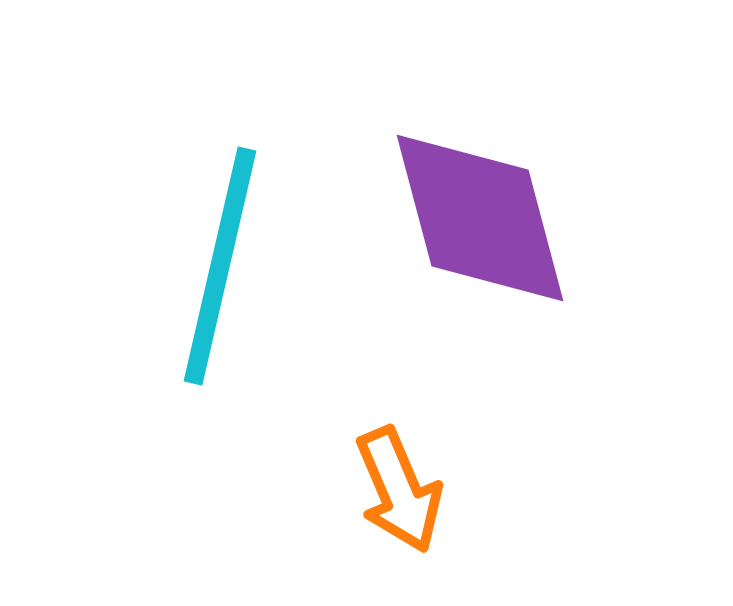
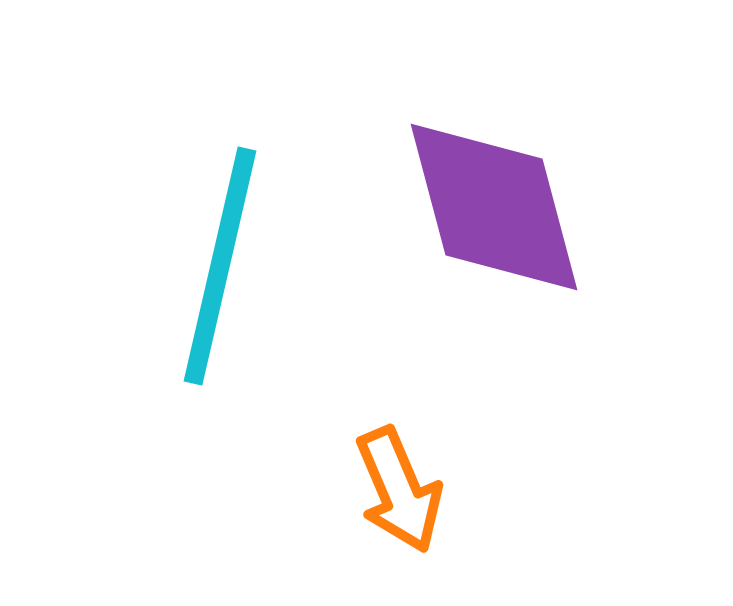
purple diamond: moved 14 px right, 11 px up
